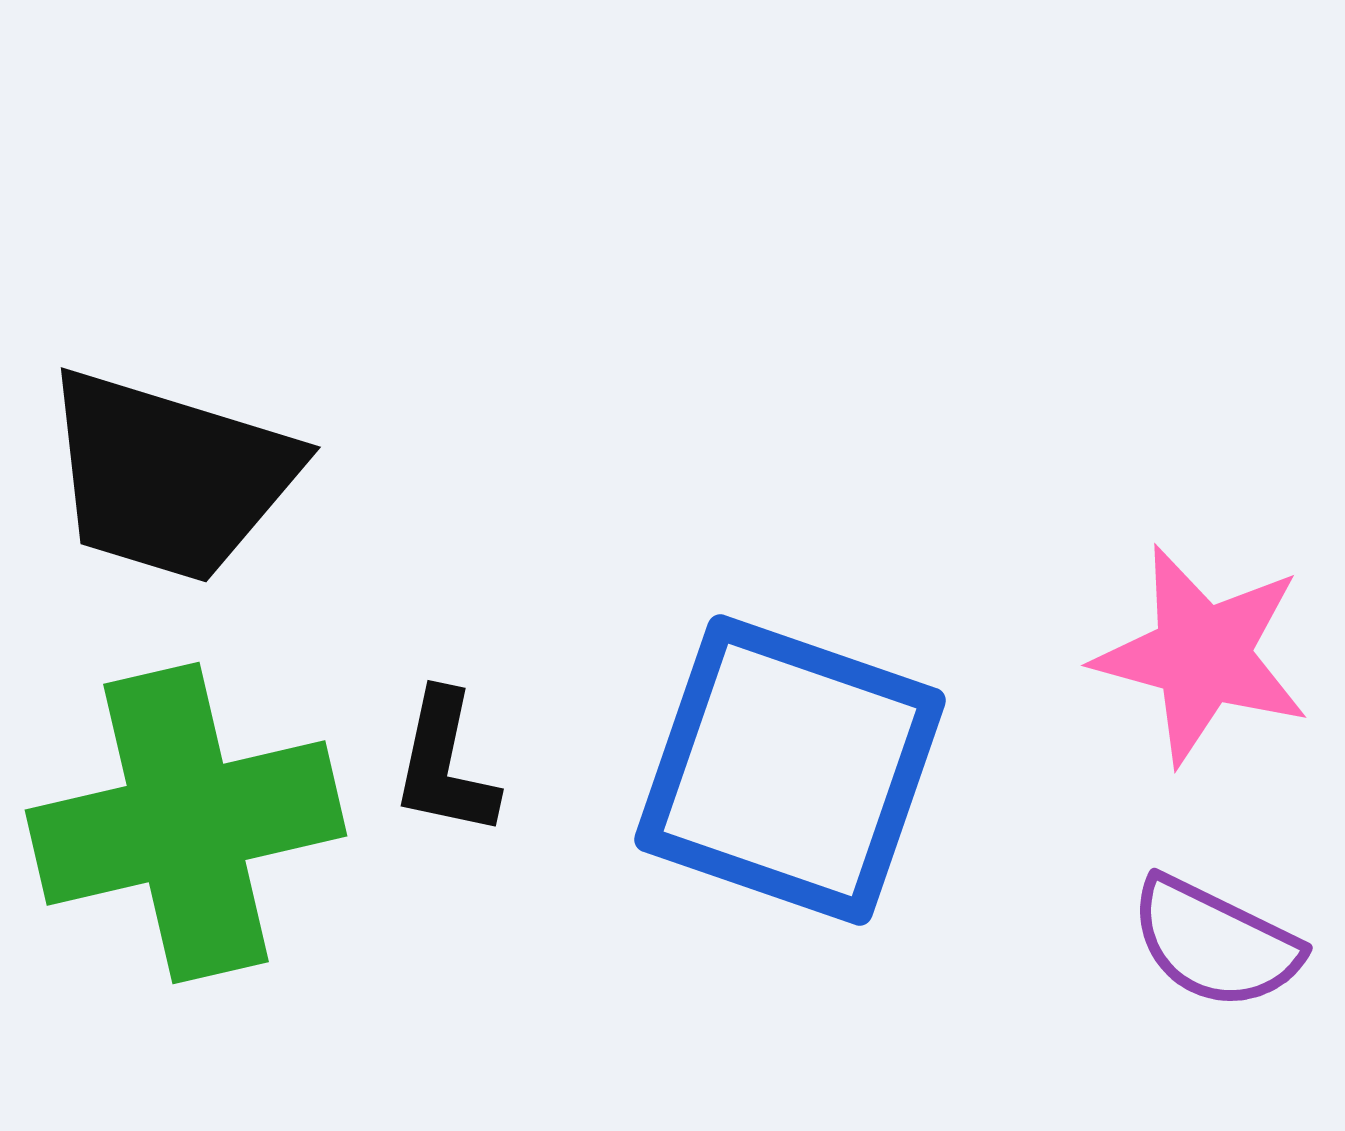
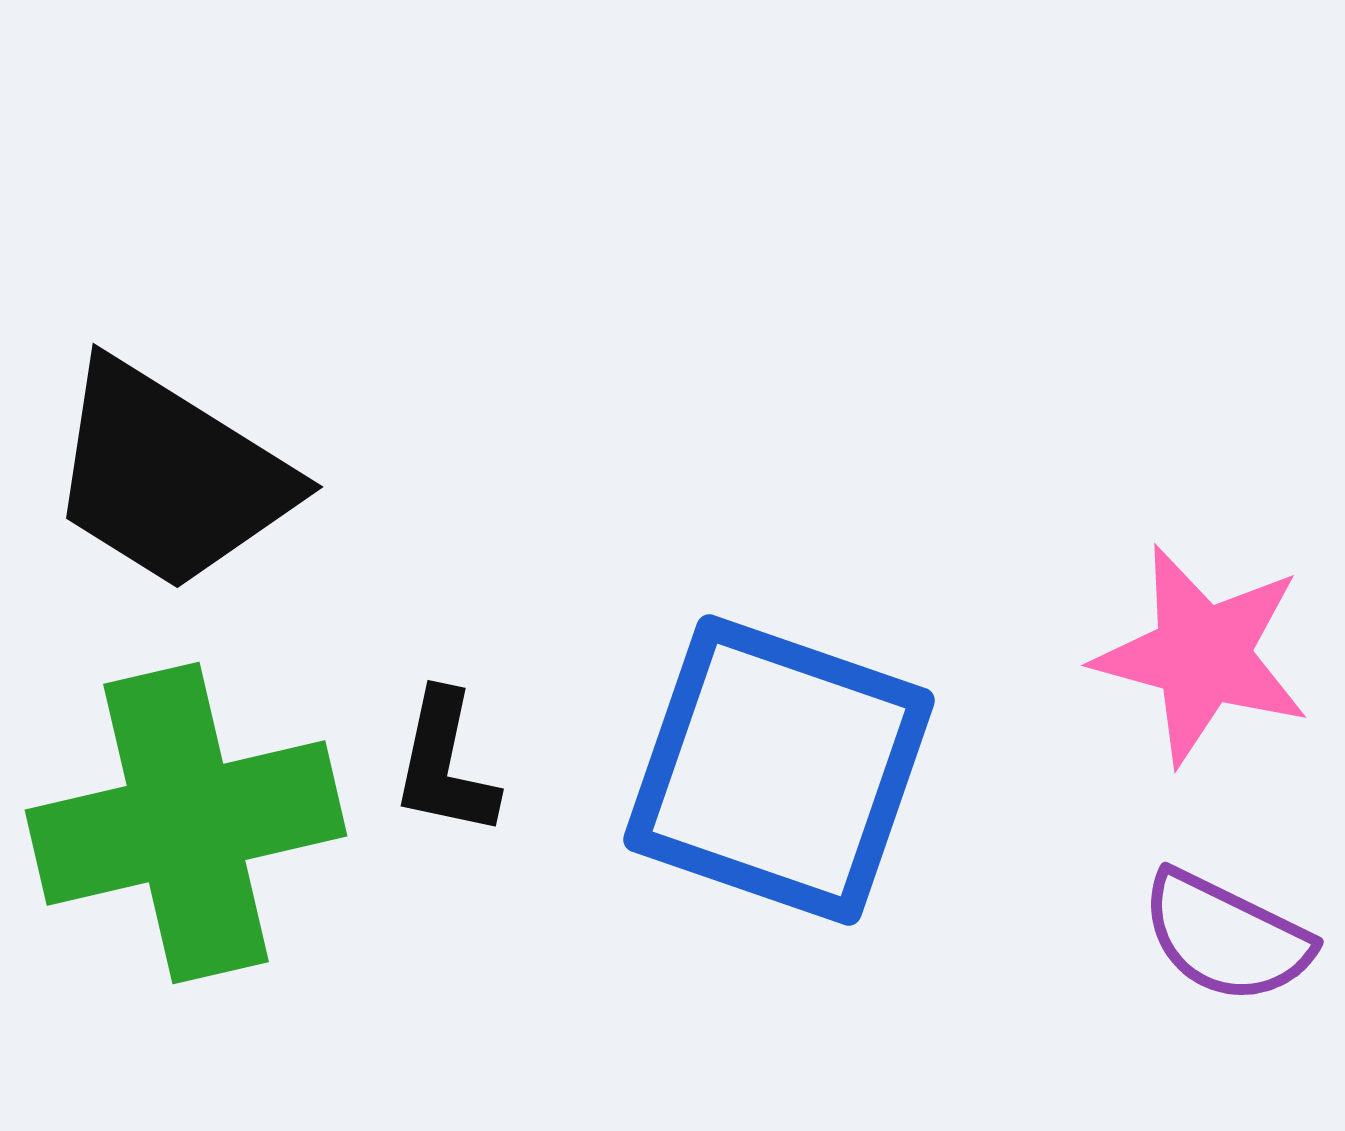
black trapezoid: rotated 15 degrees clockwise
blue square: moved 11 px left
purple semicircle: moved 11 px right, 6 px up
